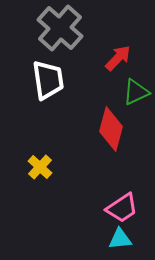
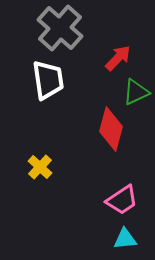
pink trapezoid: moved 8 px up
cyan triangle: moved 5 px right
